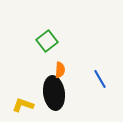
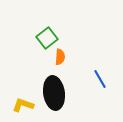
green square: moved 3 px up
orange semicircle: moved 13 px up
